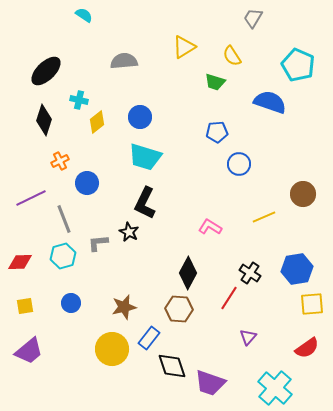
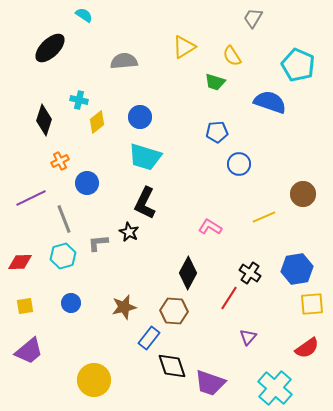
black ellipse at (46, 71): moved 4 px right, 23 px up
brown hexagon at (179, 309): moved 5 px left, 2 px down
yellow circle at (112, 349): moved 18 px left, 31 px down
